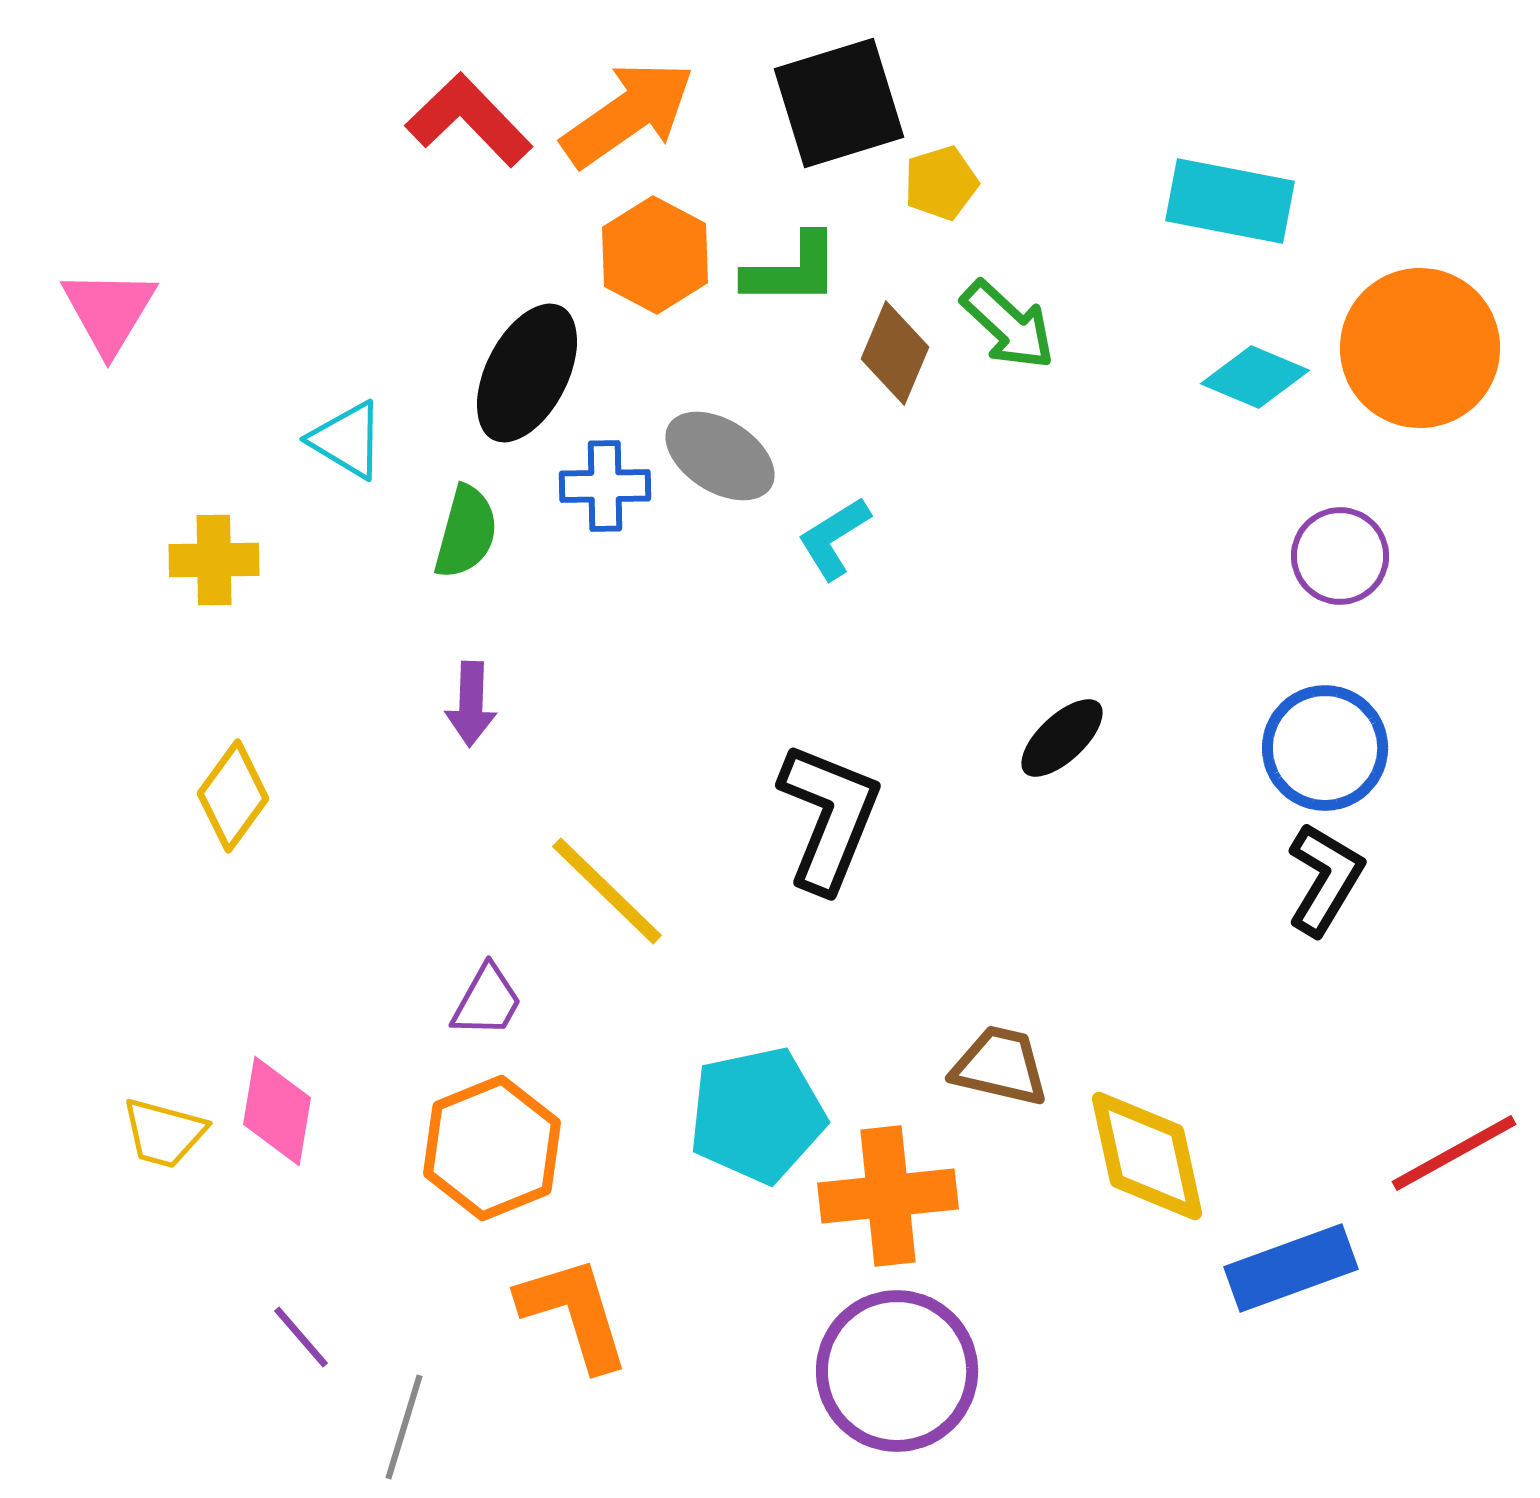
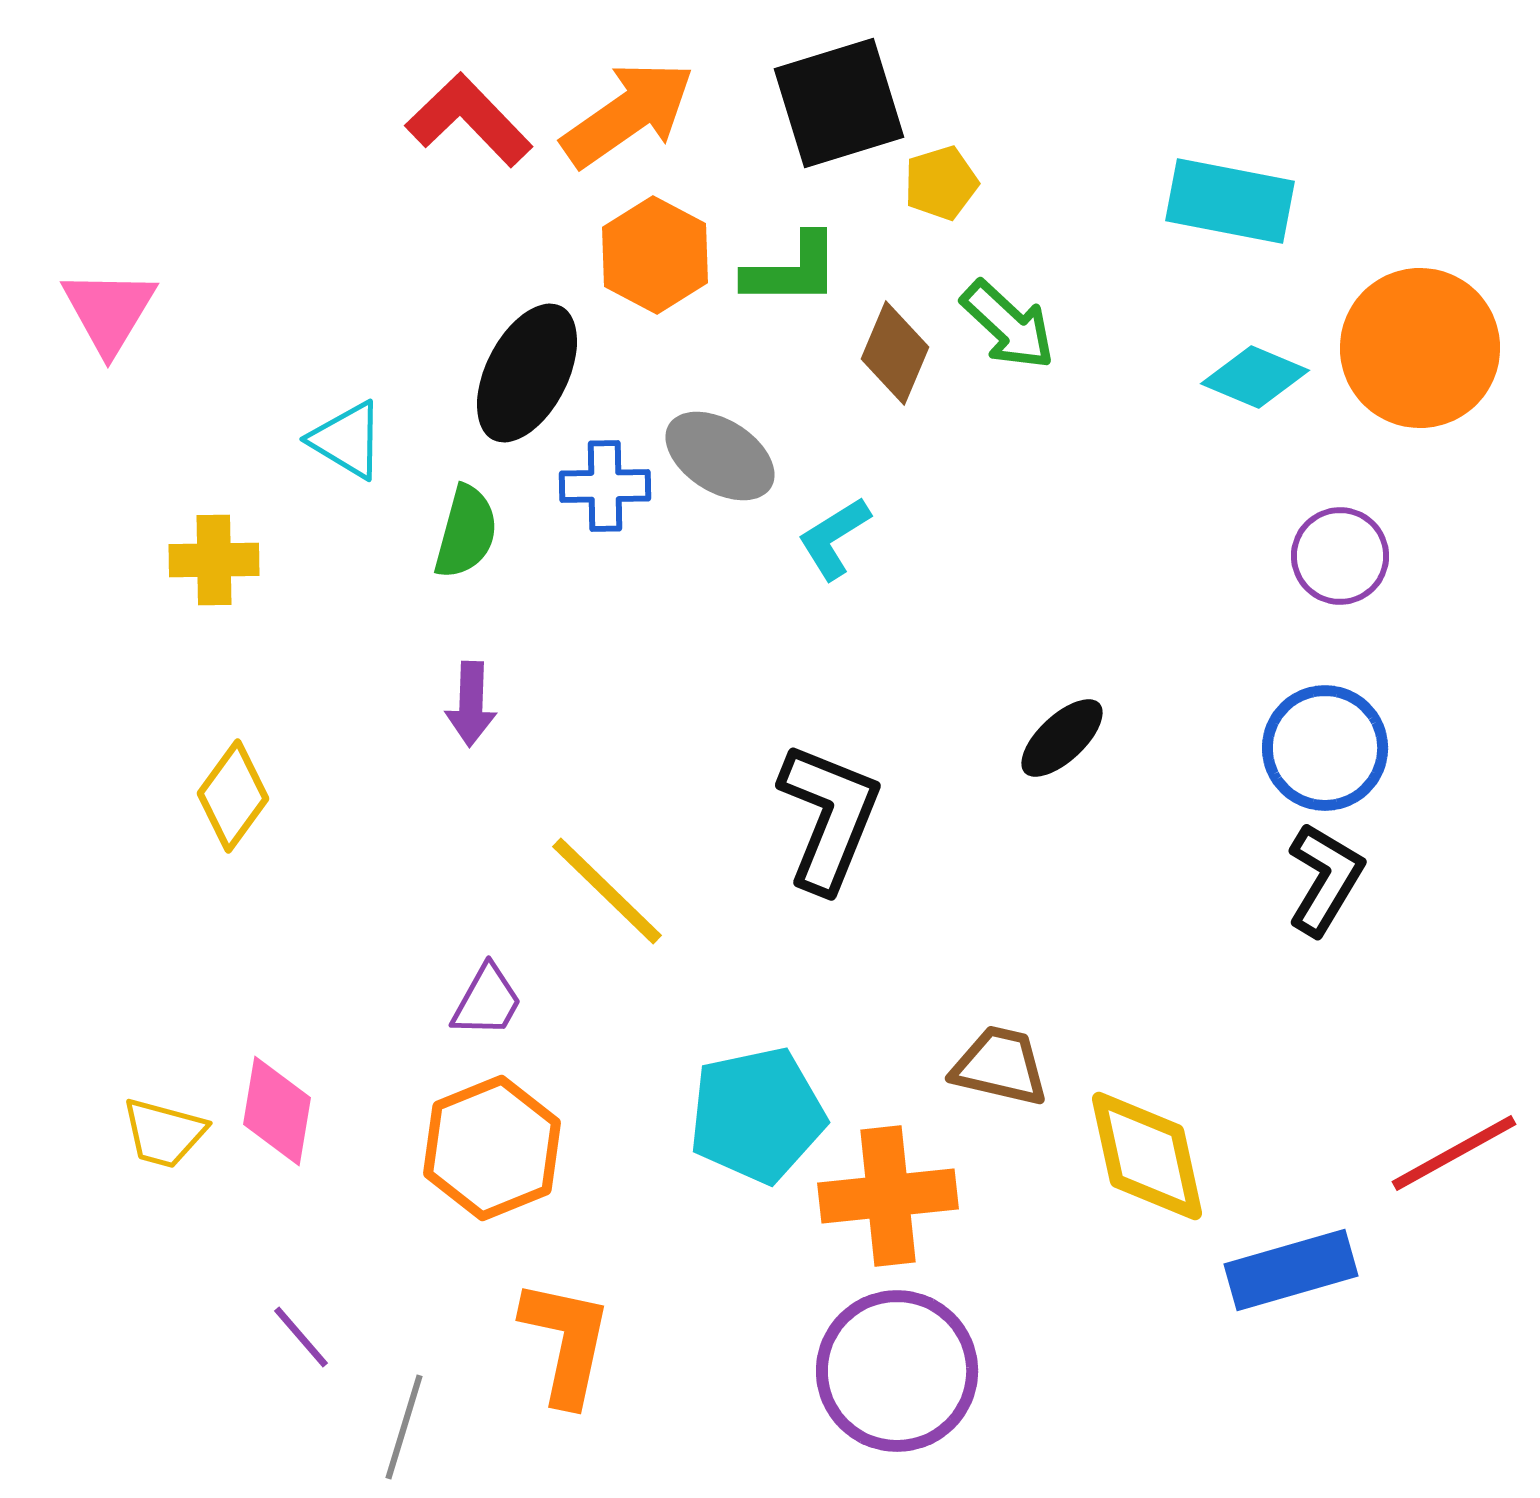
blue rectangle at (1291, 1268): moved 2 px down; rotated 4 degrees clockwise
orange L-shape at (574, 1313): moved 8 px left, 29 px down; rotated 29 degrees clockwise
